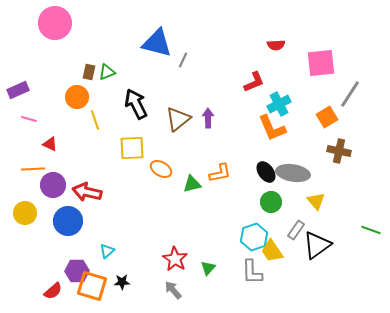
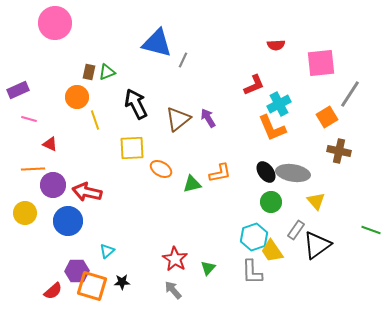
red L-shape at (254, 82): moved 3 px down
purple arrow at (208, 118): rotated 30 degrees counterclockwise
